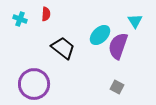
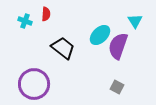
cyan cross: moved 5 px right, 2 px down
